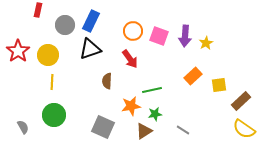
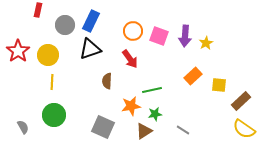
yellow square: rotated 14 degrees clockwise
